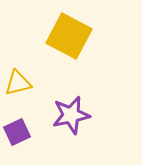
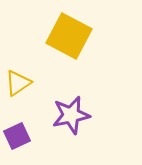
yellow triangle: rotated 20 degrees counterclockwise
purple square: moved 4 px down
